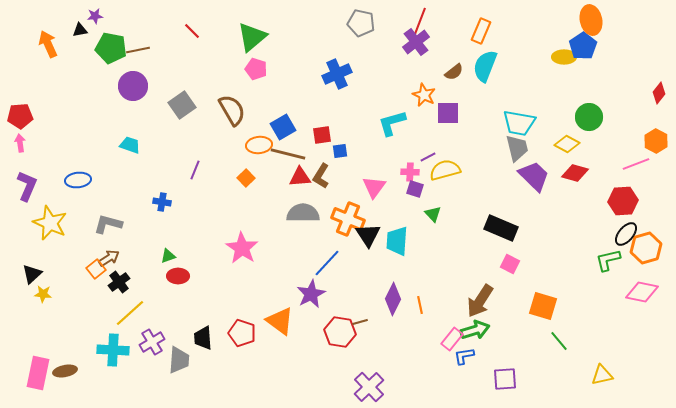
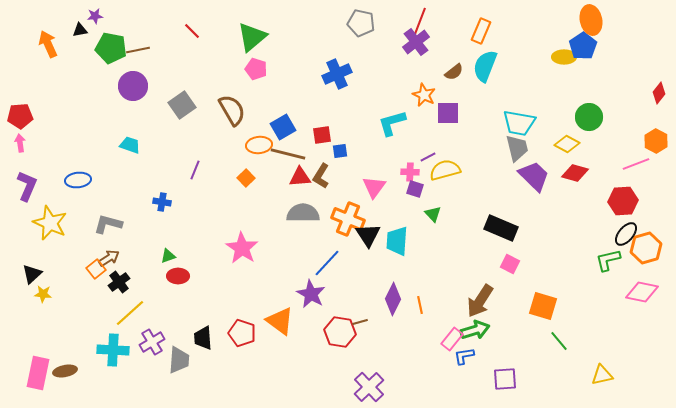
purple star at (311, 294): rotated 16 degrees counterclockwise
